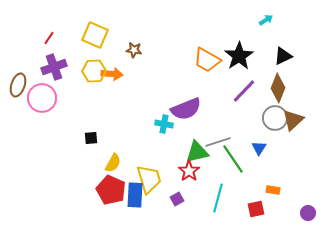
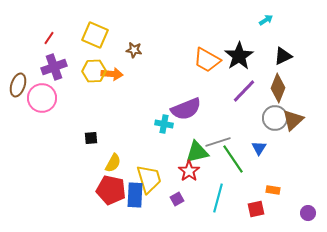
red pentagon: rotated 12 degrees counterclockwise
